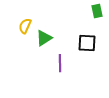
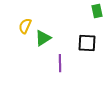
green triangle: moved 1 px left
